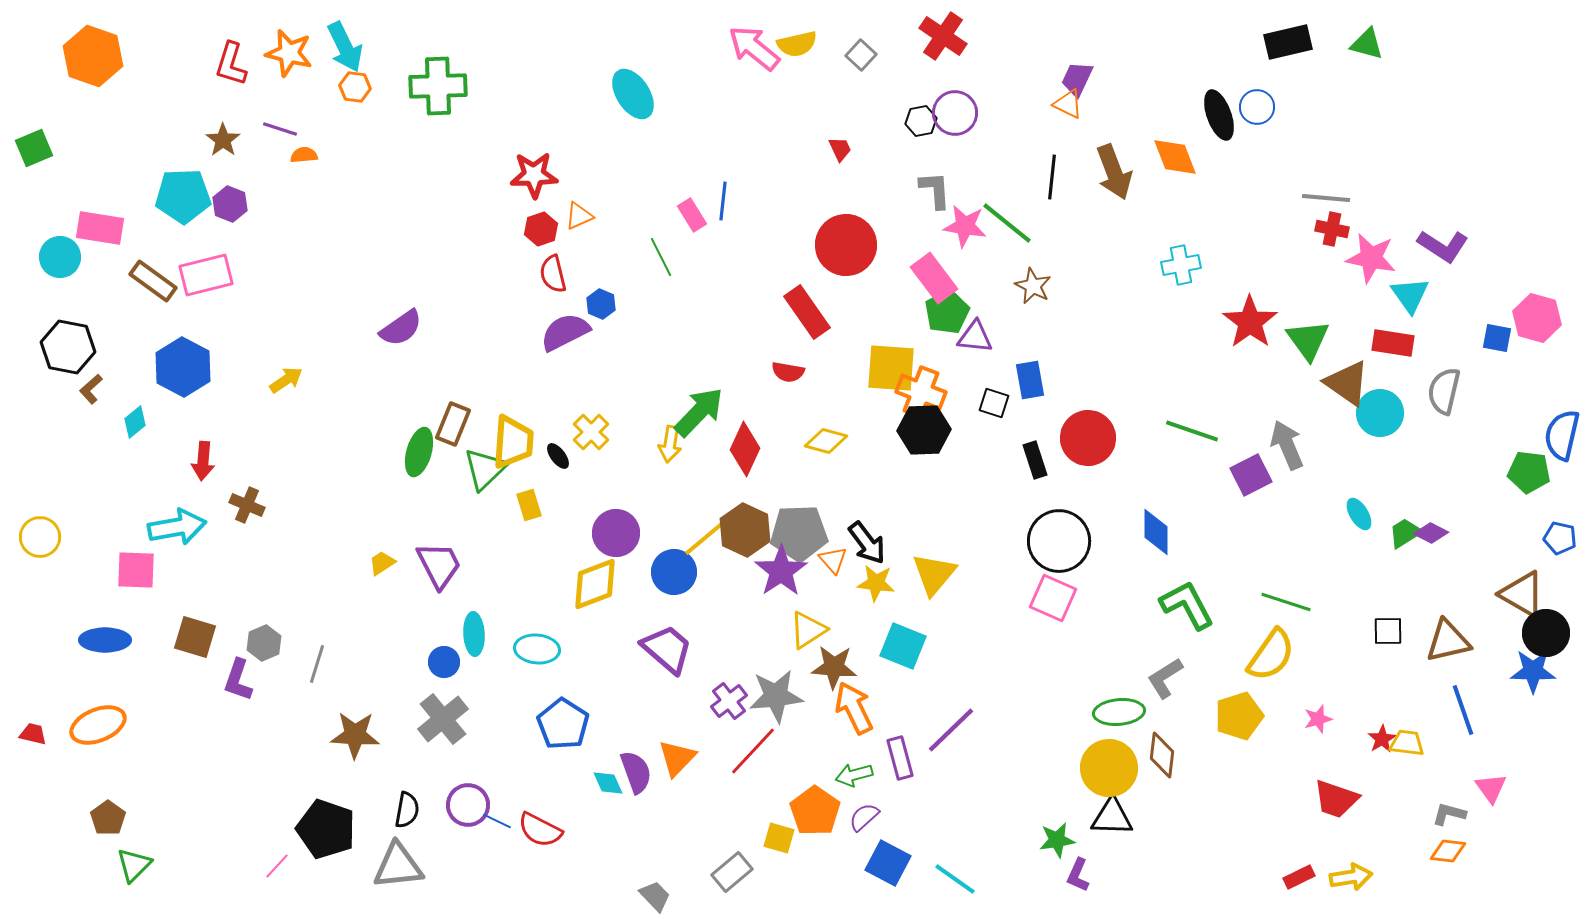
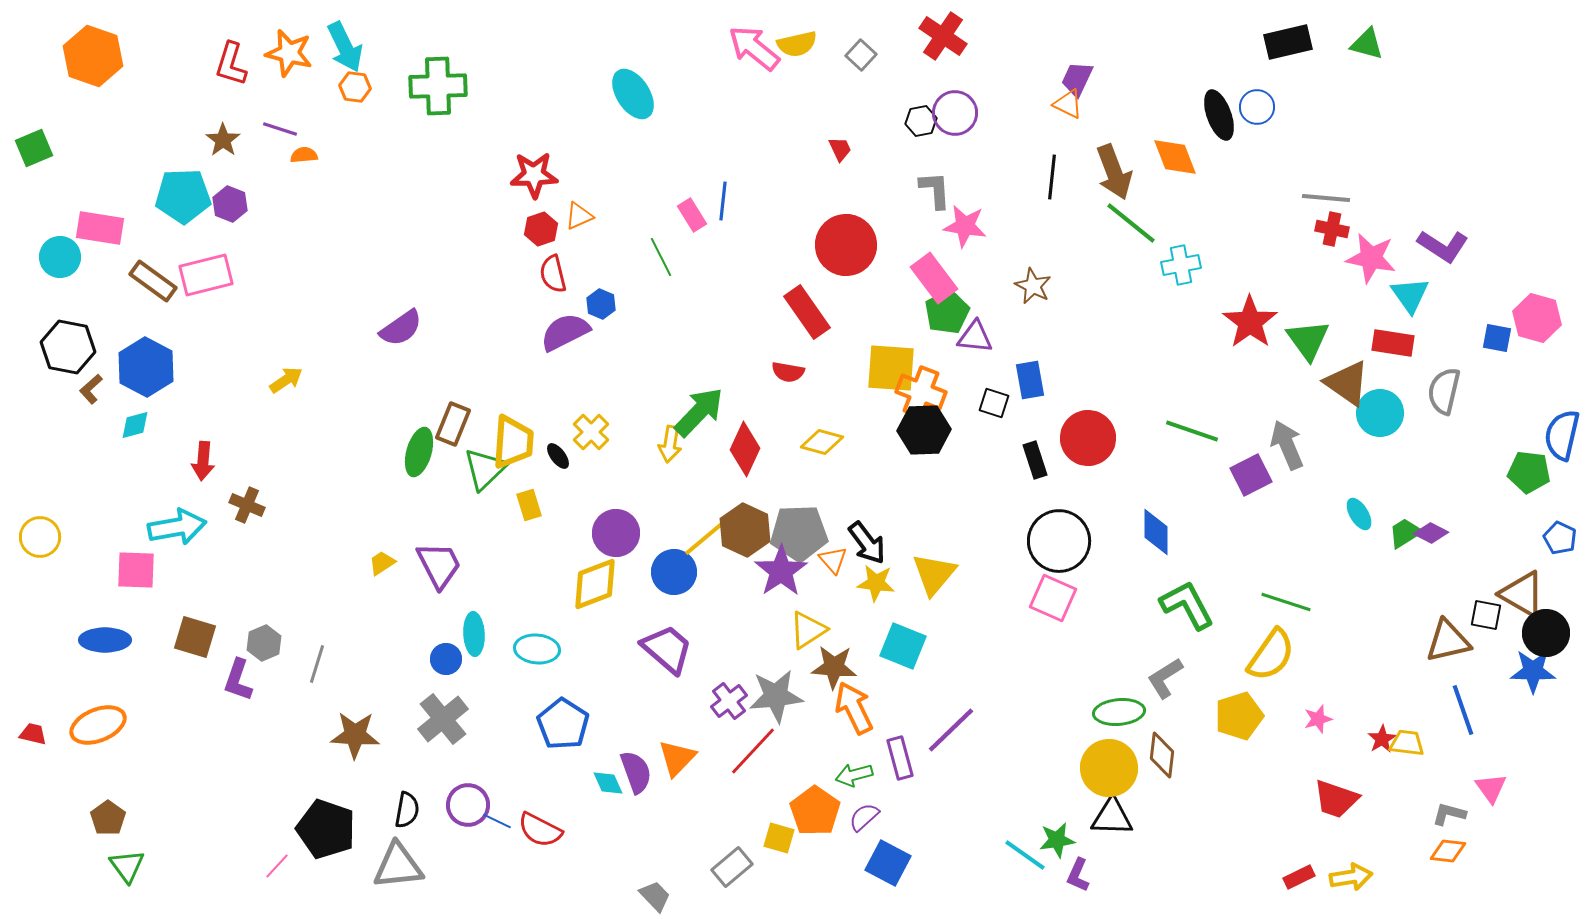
green line at (1007, 223): moved 124 px right
blue hexagon at (183, 367): moved 37 px left
cyan diamond at (135, 422): moved 3 px down; rotated 24 degrees clockwise
yellow diamond at (826, 441): moved 4 px left, 1 px down
blue pentagon at (1560, 538): rotated 12 degrees clockwise
black square at (1388, 631): moved 98 px right, 16 px up; rotated 12 degrees clockwise
blue circle at (444, 662): moved 2 px right, 3 px up
green triangle at (134, 865): moved 7 px left, 1 px down; rotated 21 degrees counterclockwise
gray rectangle at (732, 872): moved 5 px up
cyan line at (955, 879): moved 70 px right, 24 px up
